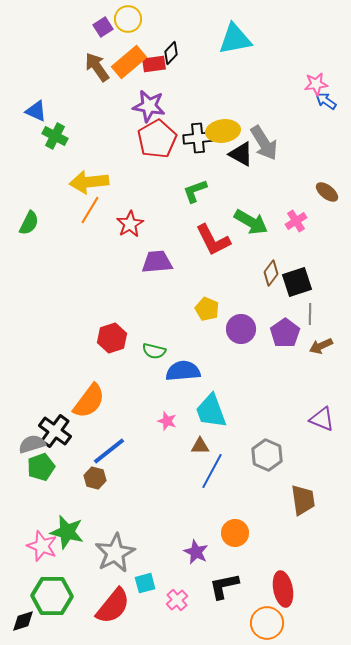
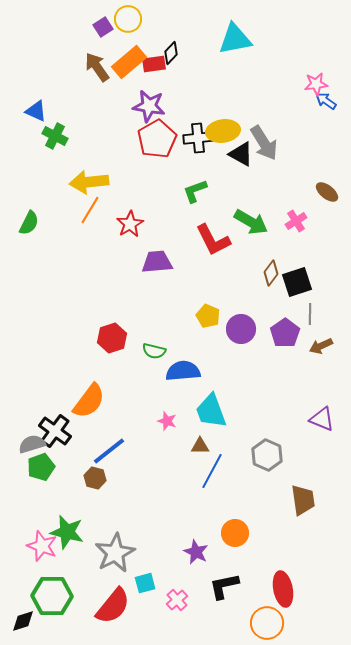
yellow pentagon at (207, 309): moved 1 px right, 7 px down
